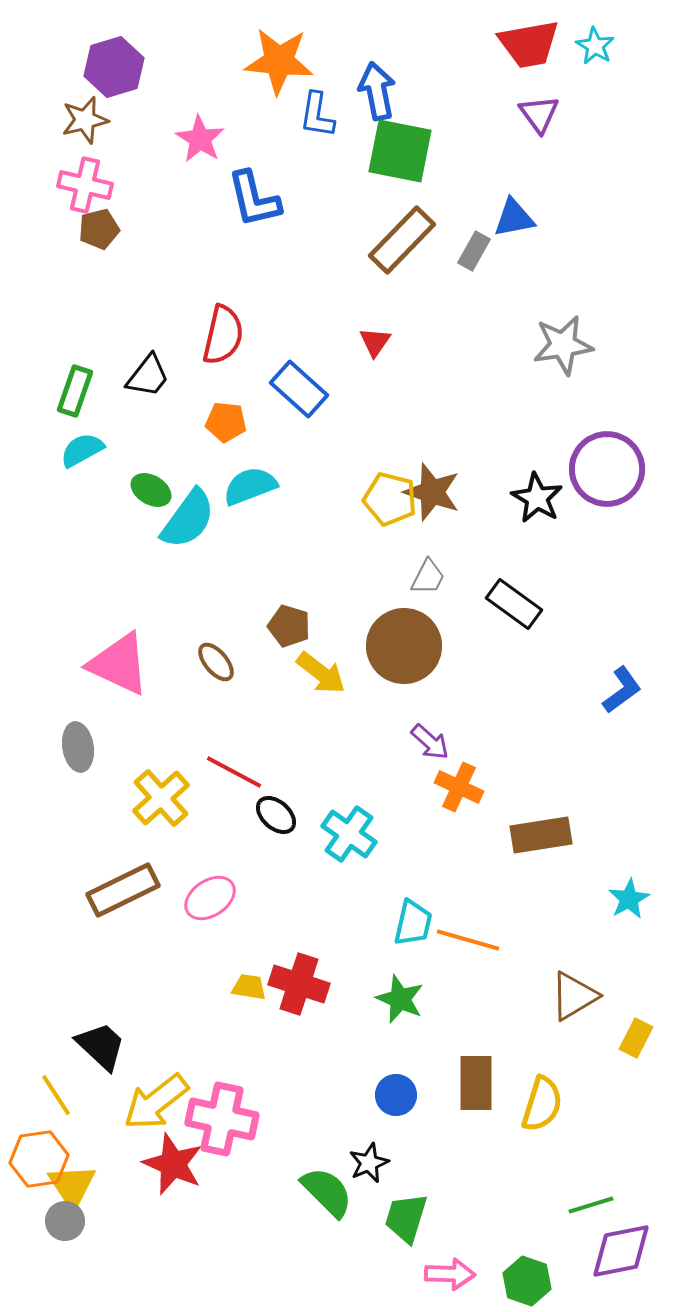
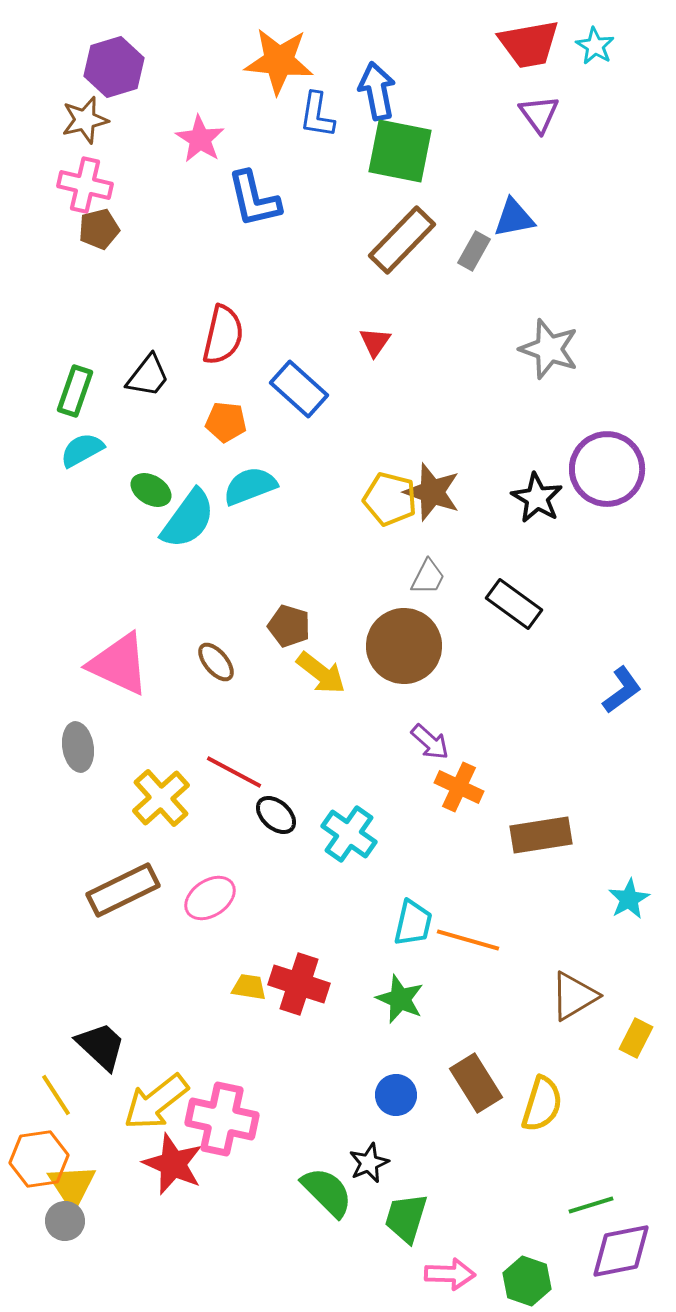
gray star at (563, 345): moved 14 px left, 4 px down; rotated 28 degrees clockwise
brown rectangle at (476, 1083): rotated 32 degrees counterclockwise
